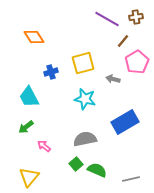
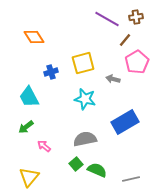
brown line: moved 2 px right, 1 px up
